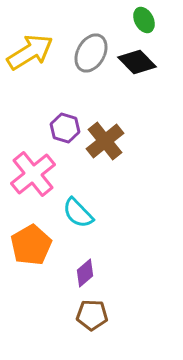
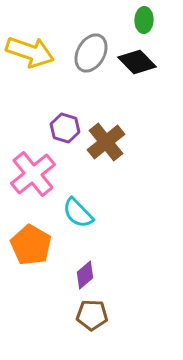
green ellipse: rotated 30 degrees clockwise
yellow arrow: rotated 51 degrees clockwise
brown cross: moved 1 px right, 1 px down
orange pentagon: rotated 12 degrees counterclockwise
purple diamond: moved 2 px down
